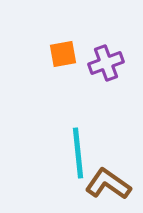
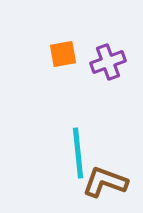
purple cross: moved 2 px right, 1 px up
brown L-shape: moved 3 px left, 2 px up; rotated 15 degrees counterclockwise
